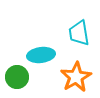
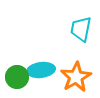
cyan trapezoid: moved 2 px right, 4 px up; rotated 20 degrees clockwise
cyan ellipse: moved 15 px down
